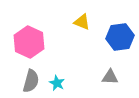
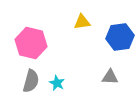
yellow triangle: rotated 30 degrees counterclockwise
pink hexagon: moved 2 px right, 1 px down; rotated 12 degrees counterclockwise
